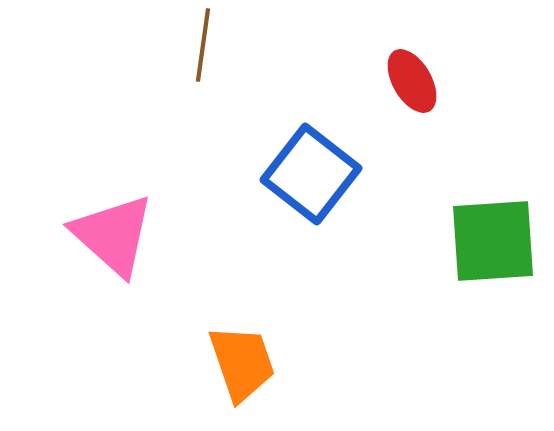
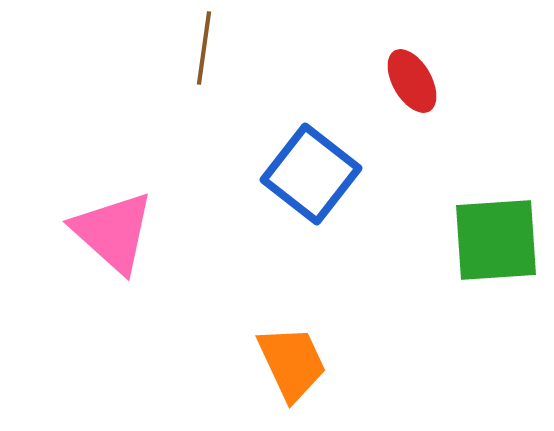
brown line: moved 1 px right, 3 px down
pink triangle: moved 3 px up
green square: moved 3 px right, 1 px up
orange trapezoid: moved 50 px right; rotated 6 degrees counterclockwise
